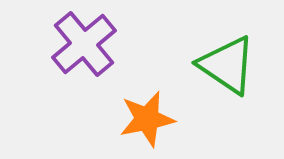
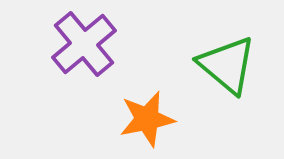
green triangle: rotated 6 degrees clockwise
